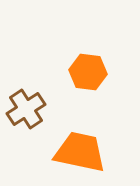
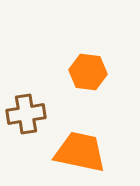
brown cross: moved 5 px down; rotated 24 degrees clockwise
